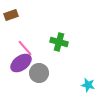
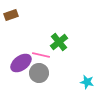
green cross: rotated 36 degrees clockwise
pink line: moved 16 px right, 7 px down; rotated 36 degrees counterclockwise
cyan star: moved 1 px left, 3 px up
